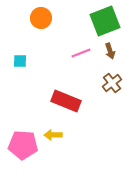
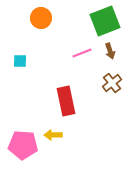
pink line: moved 1 px right
red rectangle: rotated 56 degrees clockwise
